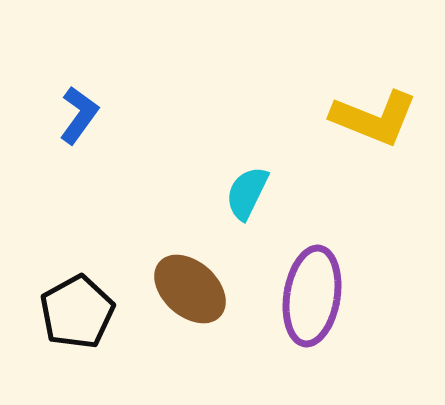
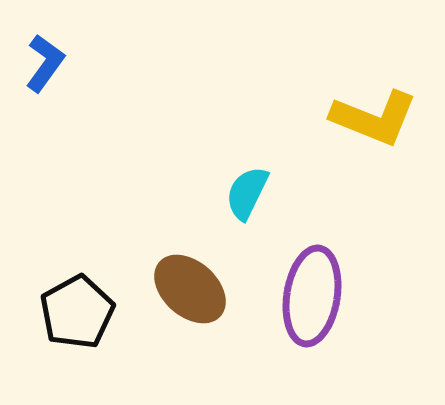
blue L-shape: moved 34 px left, 52 px up
